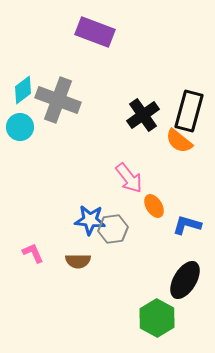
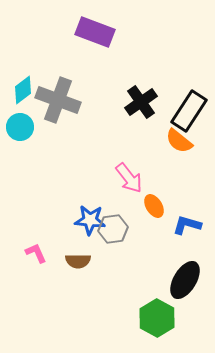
black rectangle: rotated 18 degrees clockwise
black cross: moved 2 px left, 13 px up
pink L-shape: moved 3 px right
